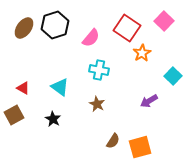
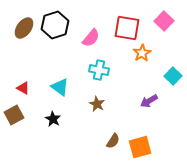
red square: rotated 24 degrees counterclockwise
